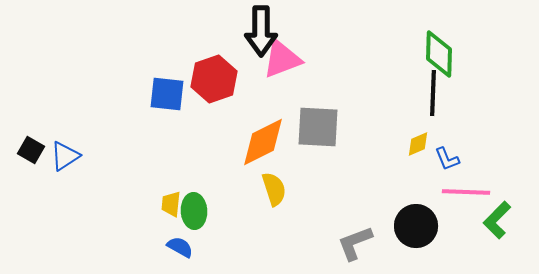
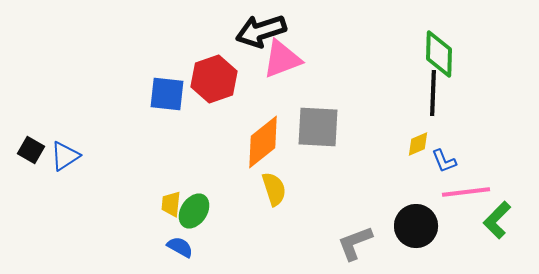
black arrow: rotated 72 degrees clockwise
orange diamond: rotated 12 degrees counterclockwise
blue L-shape: moved 3 px left, 2 px down
pink line: rotated 9 degrees counterclockwise
green ellipse: rotated 36 degrees clockwise
